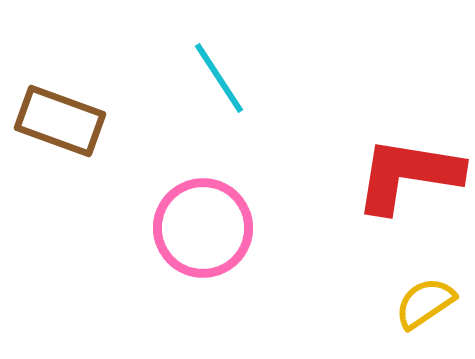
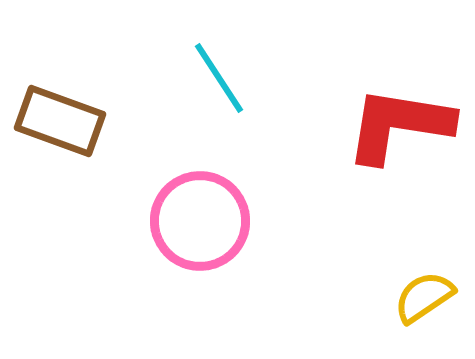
red L-shape: moved 9 px left, 50 px up
pink circle: moved 3 px left, 7 px up
yellow semicircle: moved 1 px left, 6 px up
